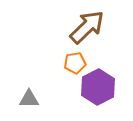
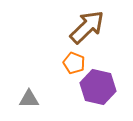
orange pentagon: moved 1 px left; rotated 30 degrees clockwise
purple hexagon: rotated 20 degrees counterclockwise
